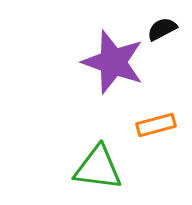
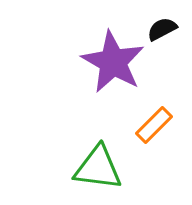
purple star: rotated 10 degrees clockwise
orange rectangle: moved 2 px left; rotated 30 degrees counterclockwise
